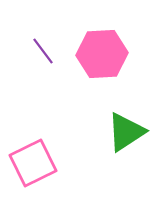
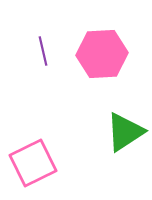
purple line: rotated 24 degrees clockwise
green triangle: moved 1 px left
